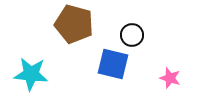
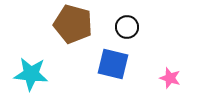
brown pentagon: moved 1 px left
black circle: moved 5 px left, 8 px up
